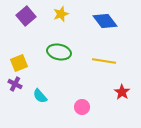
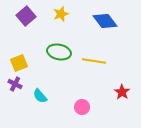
yellow line: moved 10 px left
